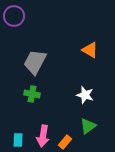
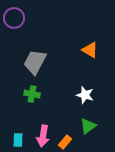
purple circle: moved 2 px down
